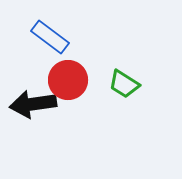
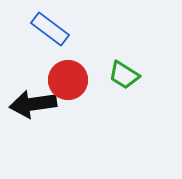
blue rectangle: moved 8 px up
green trapezoid: moved 9 px up
